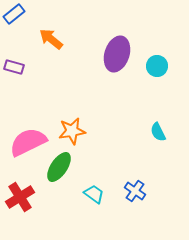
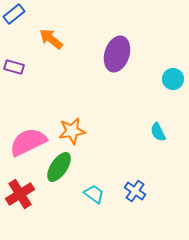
cyan circle: moved 16 px right, 13 px down
red cross: moved 3 px up
